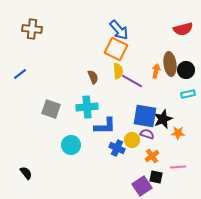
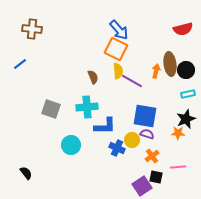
blue line: moved 10 px up
black star: moved 23 px right
